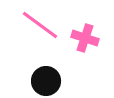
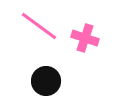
pink line: moved 1 px left, 1 px down
